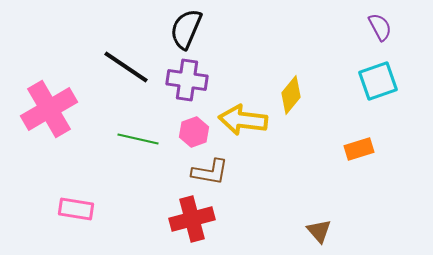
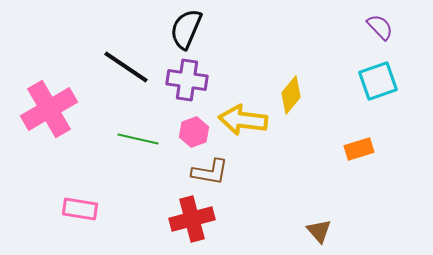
purple semicircle: rotated 16 degrees counterclockwise
pink rectangle: moved 4 px right
